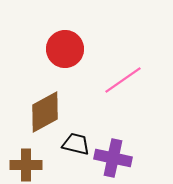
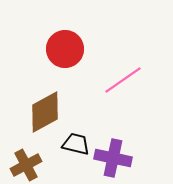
brown cross: rotated 28 degrees counterclockwise
